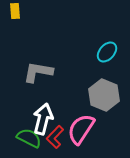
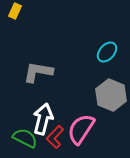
yellow rectangle: rotated 28 degrees clockwise
gray hexagon: moved 7 px right
green semicircle: moved 4 px left
